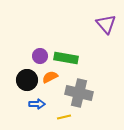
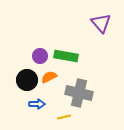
purple triangle: moved 5 px left, 1 px up
green rectangle: moved 2 px up
orange semicircle: moved 1 px left
